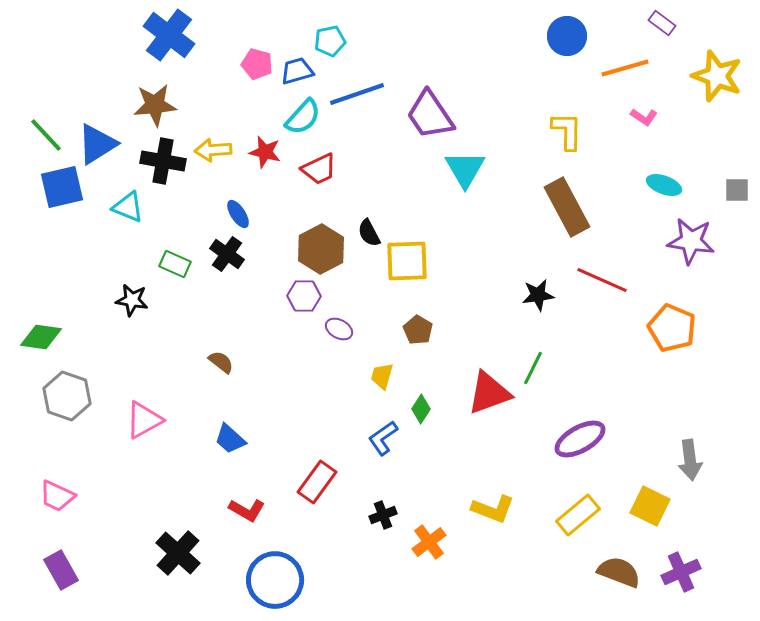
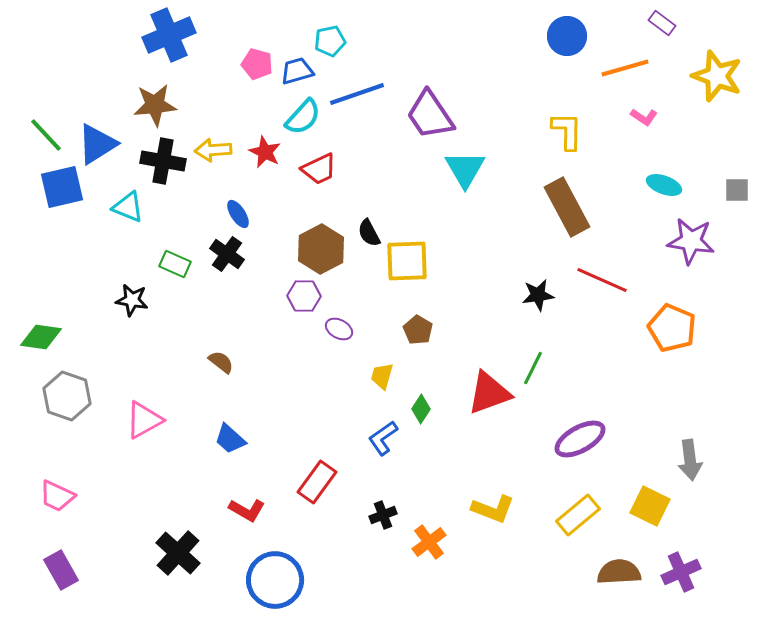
blue cross at (169, 35): rotated 30 degrees clockwise
red star at (265, 152): rotated 12 degrees clockwise
brown semicircle at (619, 572): rotated 24 degrees counterclockwise
